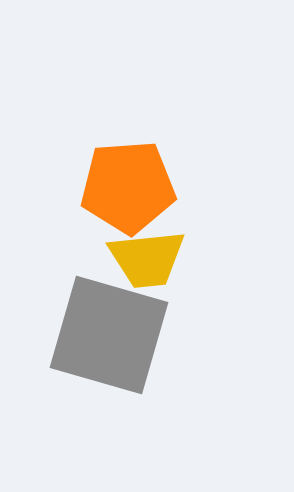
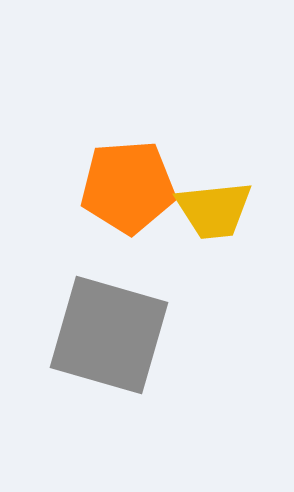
yellow trapezoid: moved 67 px right, 49 px up
